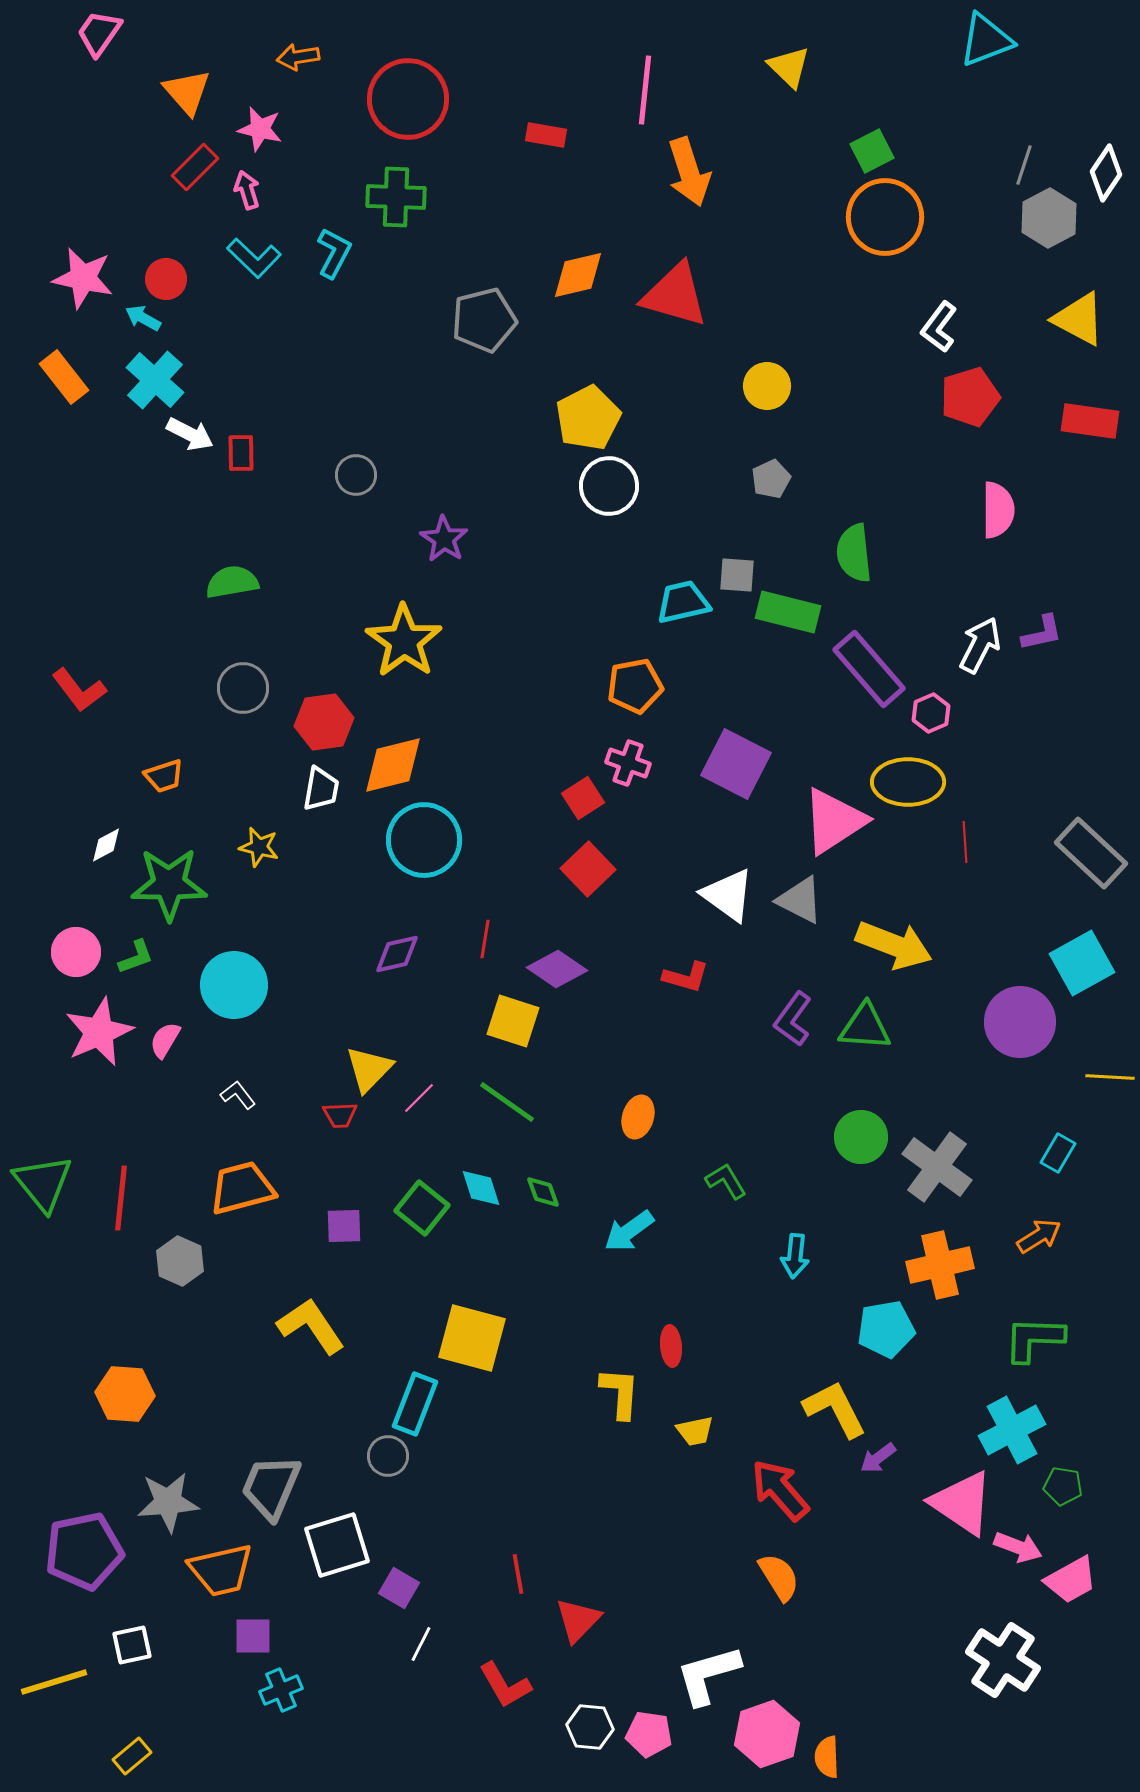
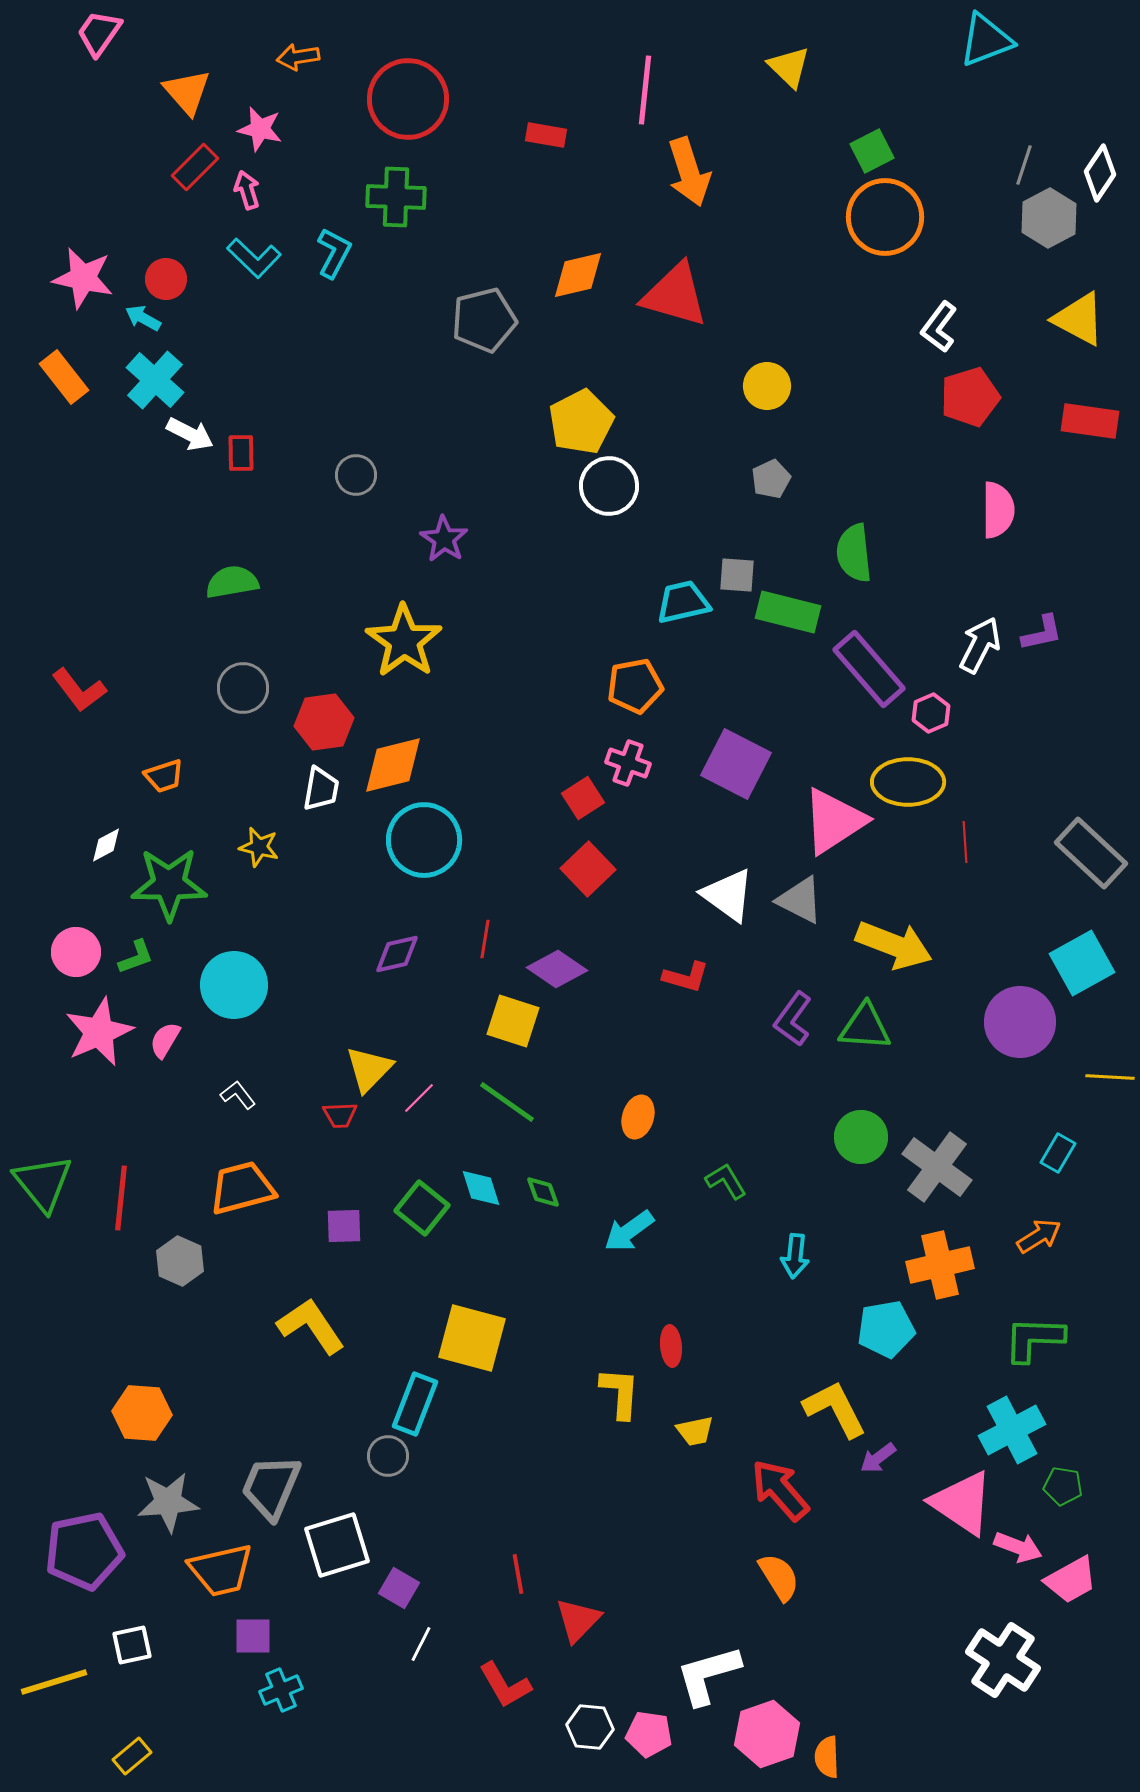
white diamond at (1106, 173): moved 6 px left
yellow pentagon at (588, 418): moved 7 px left, 4 px down
orange hexagon at (125, 1394): moved 17 px right, 19 px down
